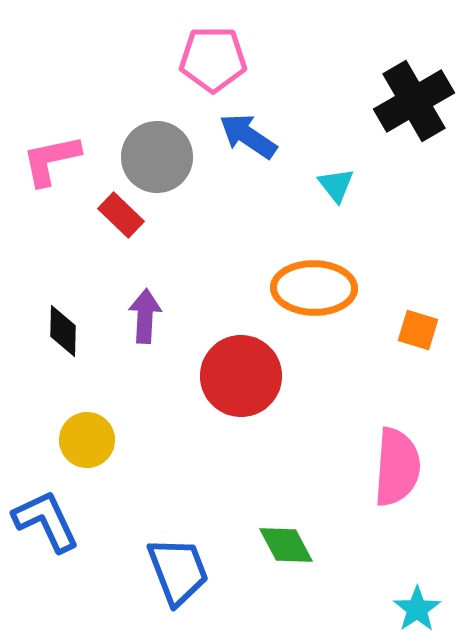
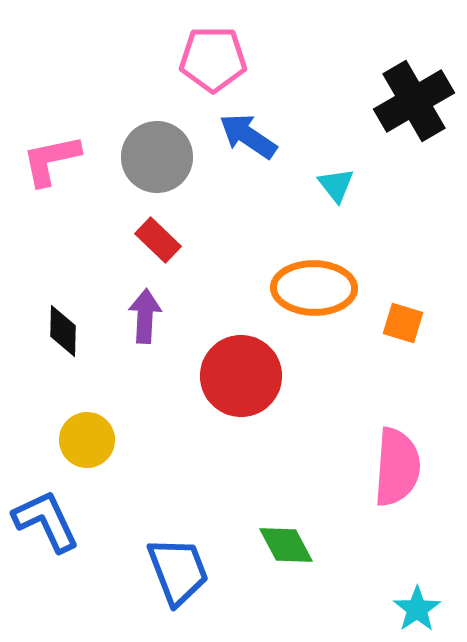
red rectangle: moved 37 px right, 25 px down
orange square: moved 15 px left, 7 px up
